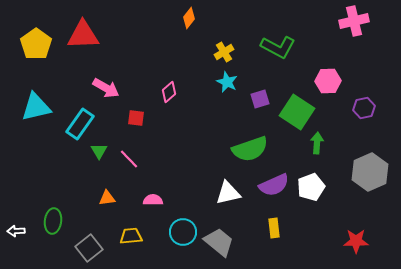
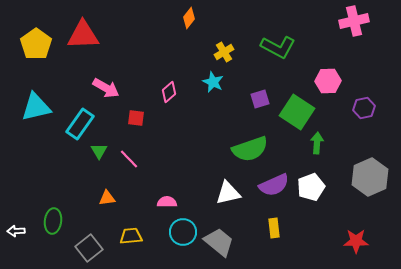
cyan star: moved 14 px left
gray hexagon: moved 5 px down
pink semicircle: moved 14 px right, 2 px down
